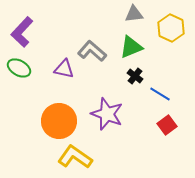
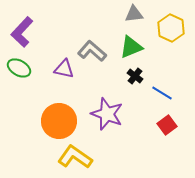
blue line: moved 2 px right, 1 px up
